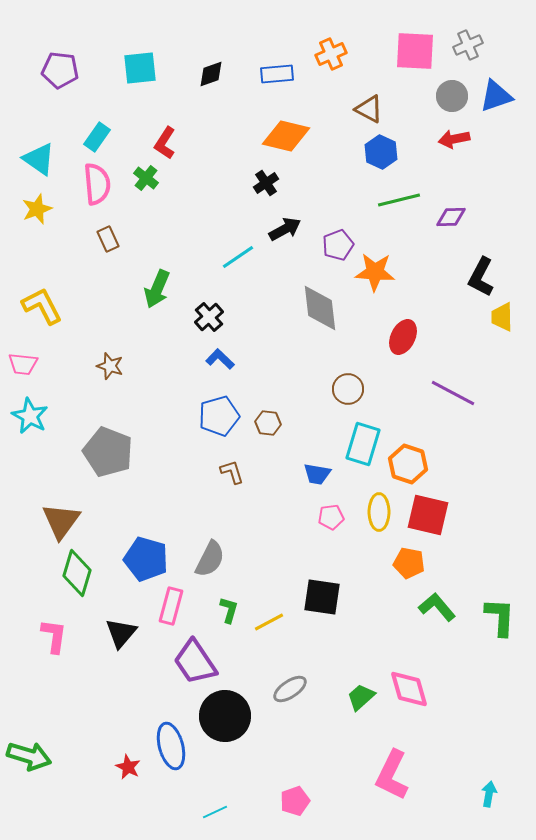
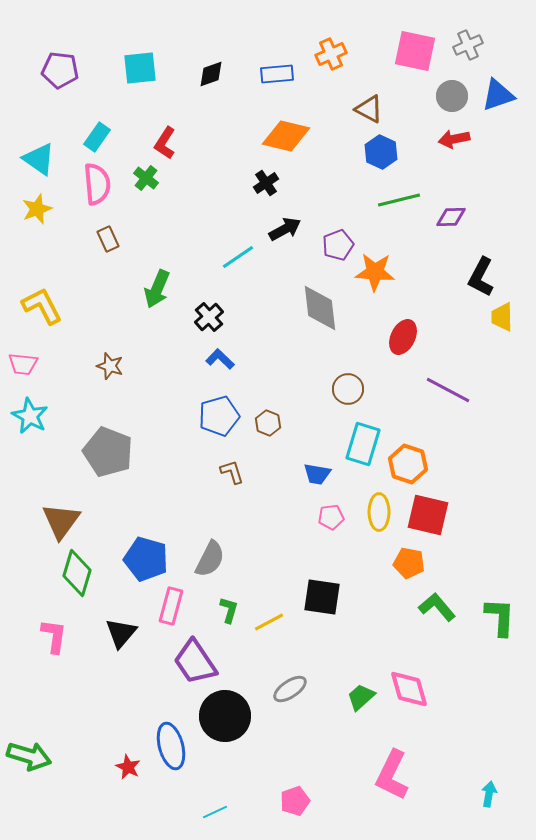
pink square at (415, 51): rotated 9 degrees clockwise
blue triangle at (496, 96): moved 2 px right, 1 px up
purple line at (453, 393): moved 5 px left, 3 px up
brown hexagon at (268, 423): rotated 15 degrees clockwise
